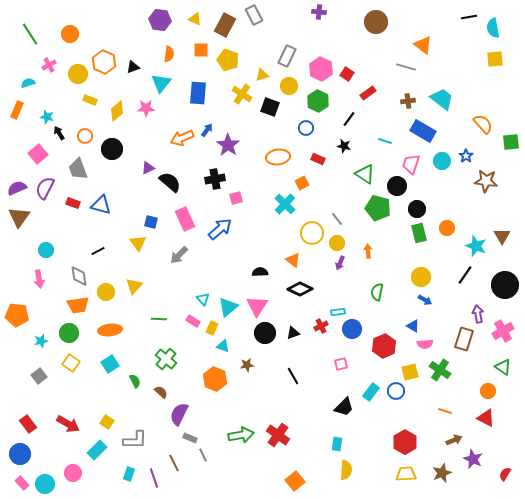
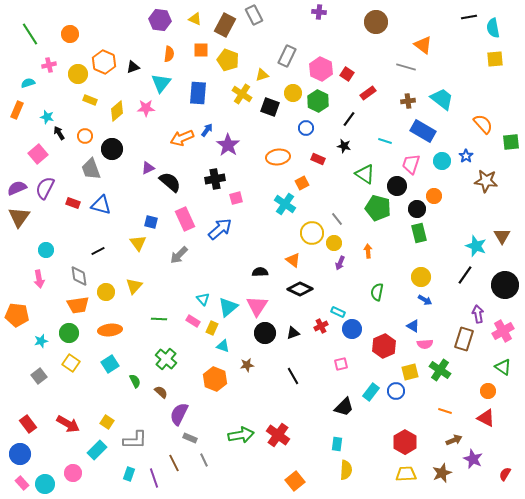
pink cross at (49, 65): rotated 16 degrees clockwise
yellow circle at (289, 86): moved 4 px right, 7 px down
gray trapezoid at (78, 169): moved 13 px right
cyan cross at (285, 204): rotated 10 degrees counterclockwise
orange circle at (447, 228): moved 13 px left, 32 px up
yellow circle at (337, 243): moved 3 px left
cyan rectangle at (338, 312): rotated 32 degrees clockwise
gray line at (203, 455): moved 1 px right, 5 px down
